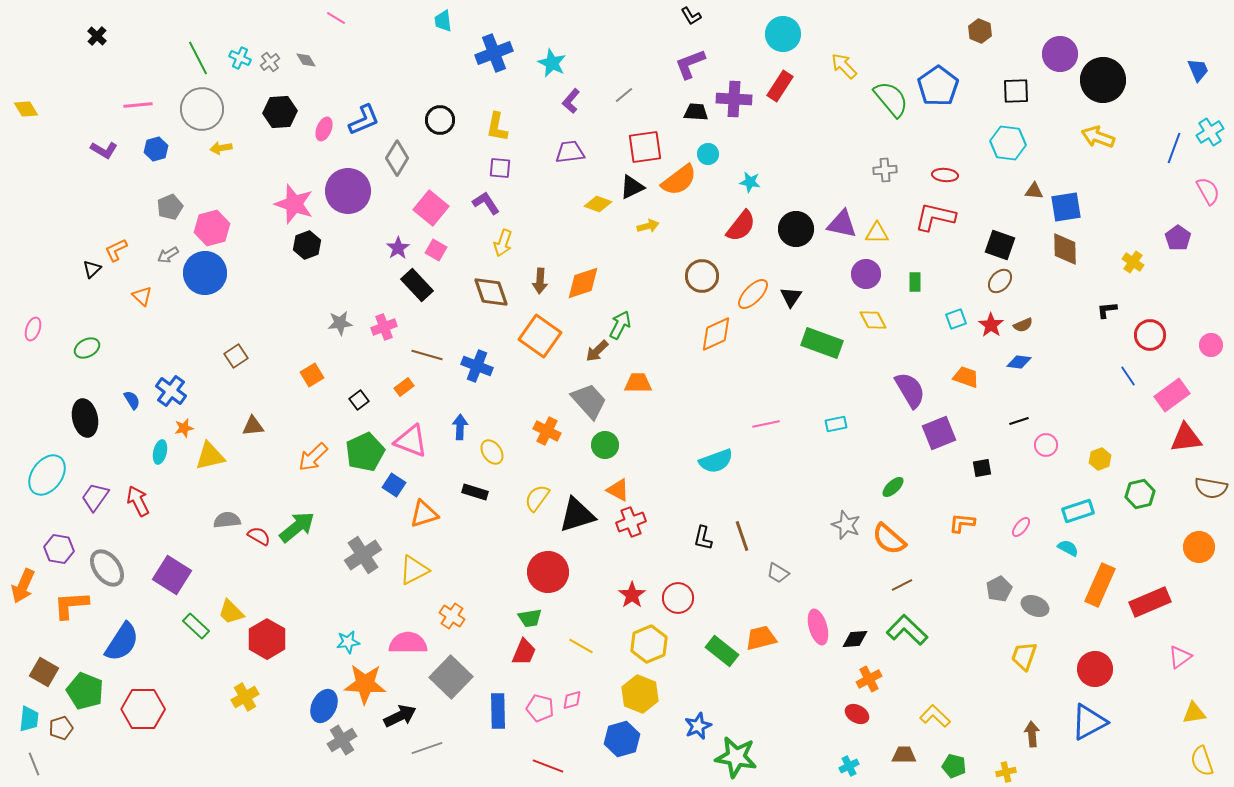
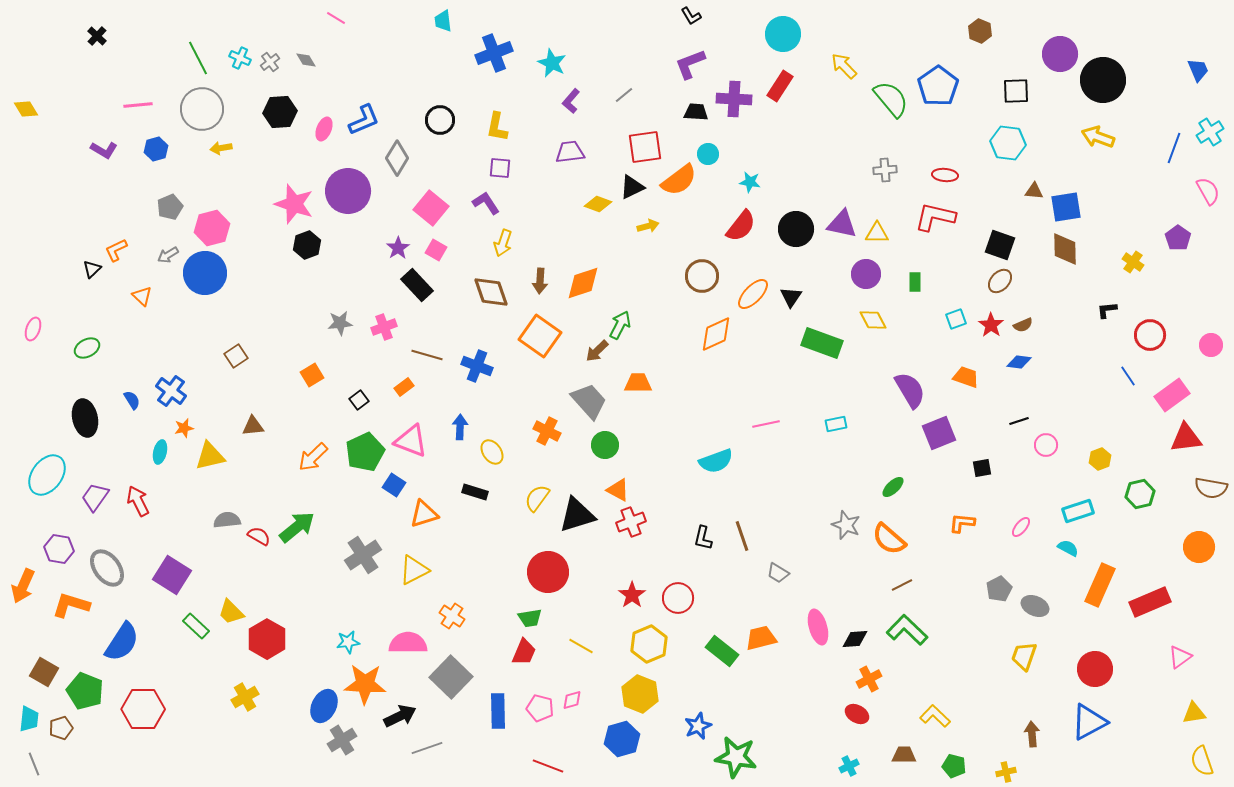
orange L-shape at (71, 605): rotated 21 degrees clockwise
